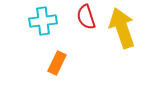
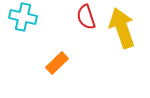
cyan cross: moved 20 px left, 4 px up; rotated 20 degrees clockwise
orange rectangle: rotated 20 degrees clockwise
